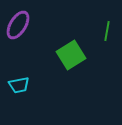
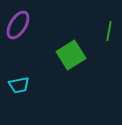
green line: moved 2 px right
